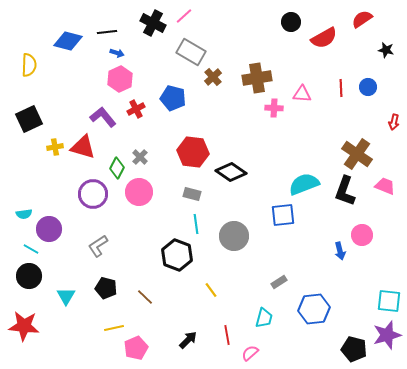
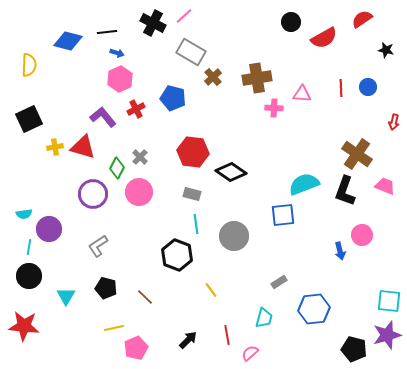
cyan line at (31, 249): moved 2 px left, 2 px up; rotated 70 degrees clockwise
